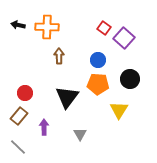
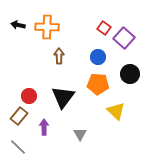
blue circle: moved 3 px up
black circle: moved 5 px up
red circle: moved 4 px right, 3 px down
black triangle: moved 4 px left
yellow triangle: moved 3 px left, 1 px down; rotated 18 degrees counterclockwise
